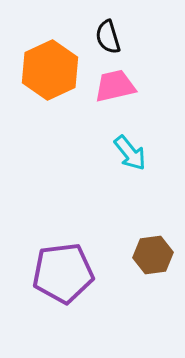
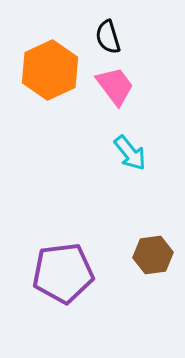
pink trapezoid: rotated 66 degrees clockwise
